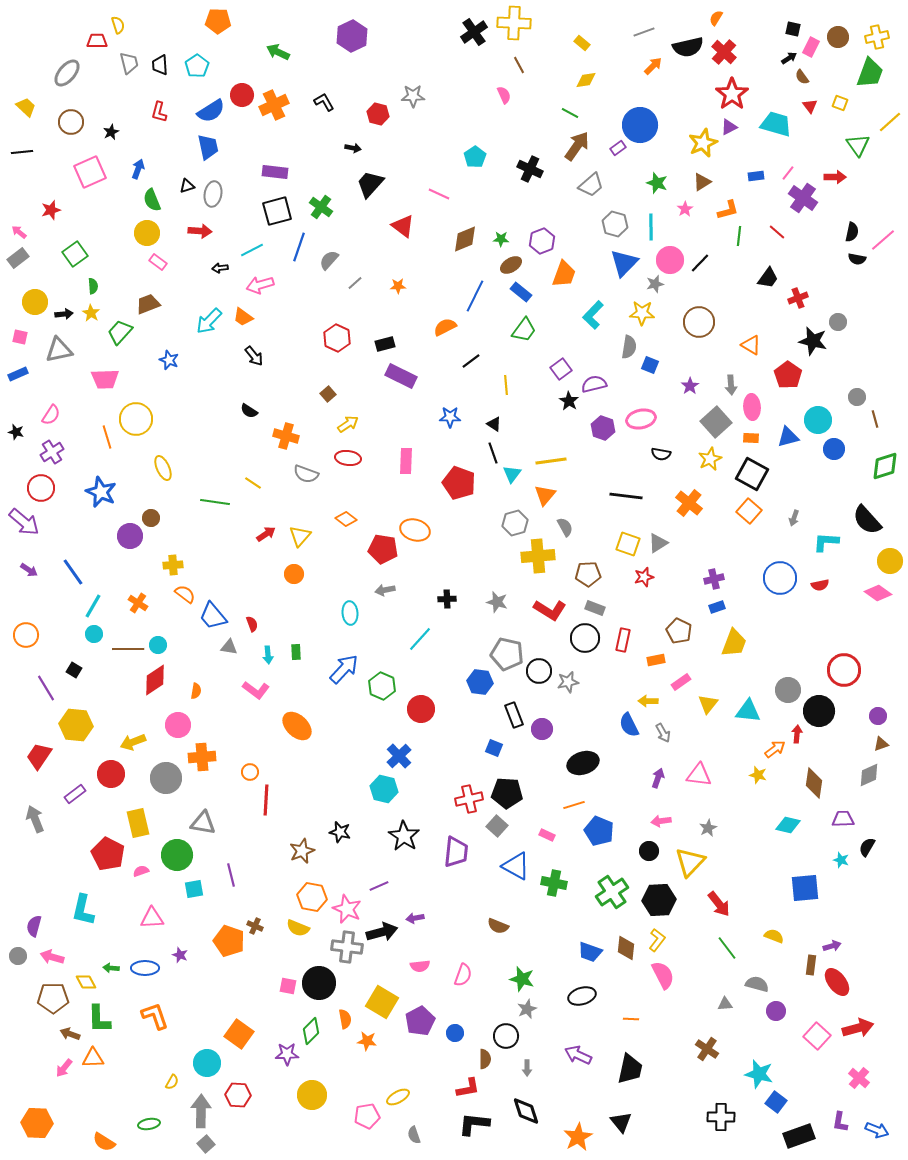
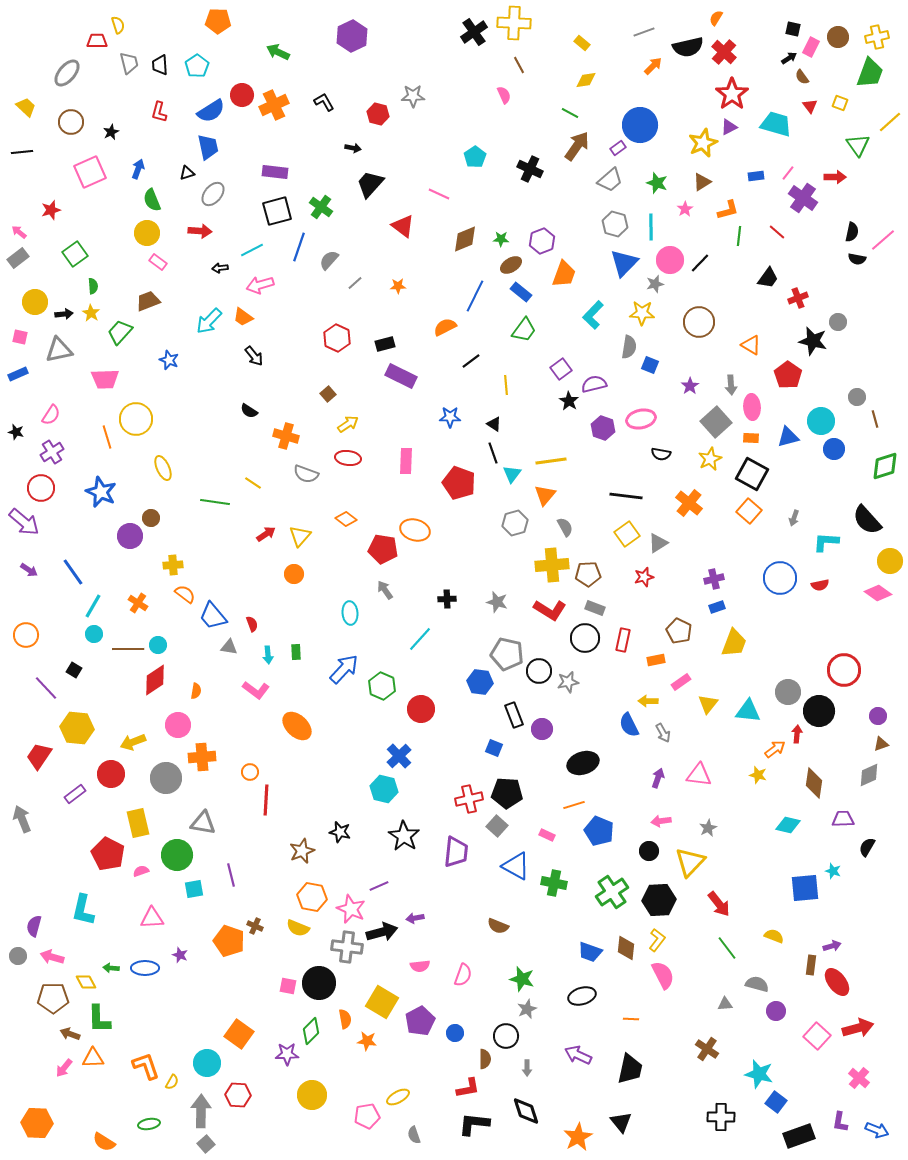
gray trapezoid at (591, 185): moved 19 px right, 5 px up
black triangle at (187, 186): moved 13 px up
gray ellipse at (213, 194): rotated 30 degrees clockwise
brown trapezoid at (148, 304): moved 3 px up
cyan circle at (818, 420): moved 3 px right, 1 px down
yellow square at (628, 544): moved 1 px left, 10 px up; rotated 35 degrees clockwise
yellow cross at (538, 556): moved 14 px right, 9 px down
gray arrow at (385, 590): rotated 66 degrees clockwise
purple line at (46, 688): rotated 12 degrees counterclockwise
gray circle at (788, 690): moved 2 px down
yellow hexagon at (76, 725): moved 1 px right, 3 px down
gray arrow at (35, 819): moved 13 px left
cyan star at (841, 860): moved 8 px left, 11 px down
pink star at (347, 909): moved 4 px right
orange L-shape at (155, 1016): moved 9 px left, 50 px down
